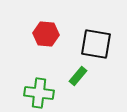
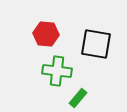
green rectangle: moved 22 px down
green cross: moved 18 px right, 22 px up
